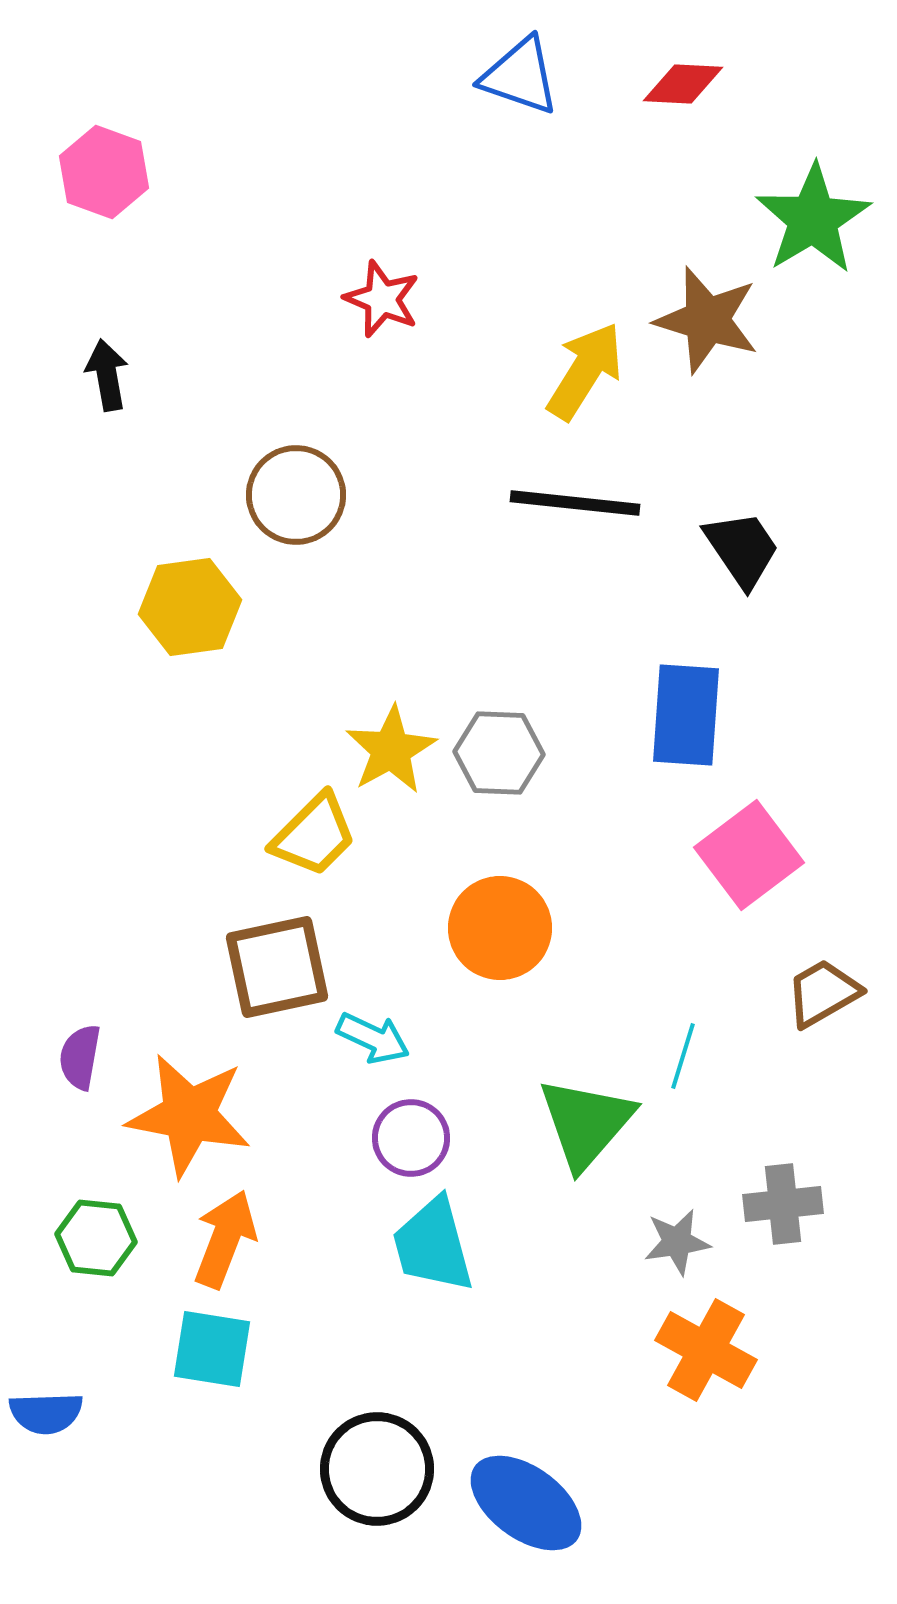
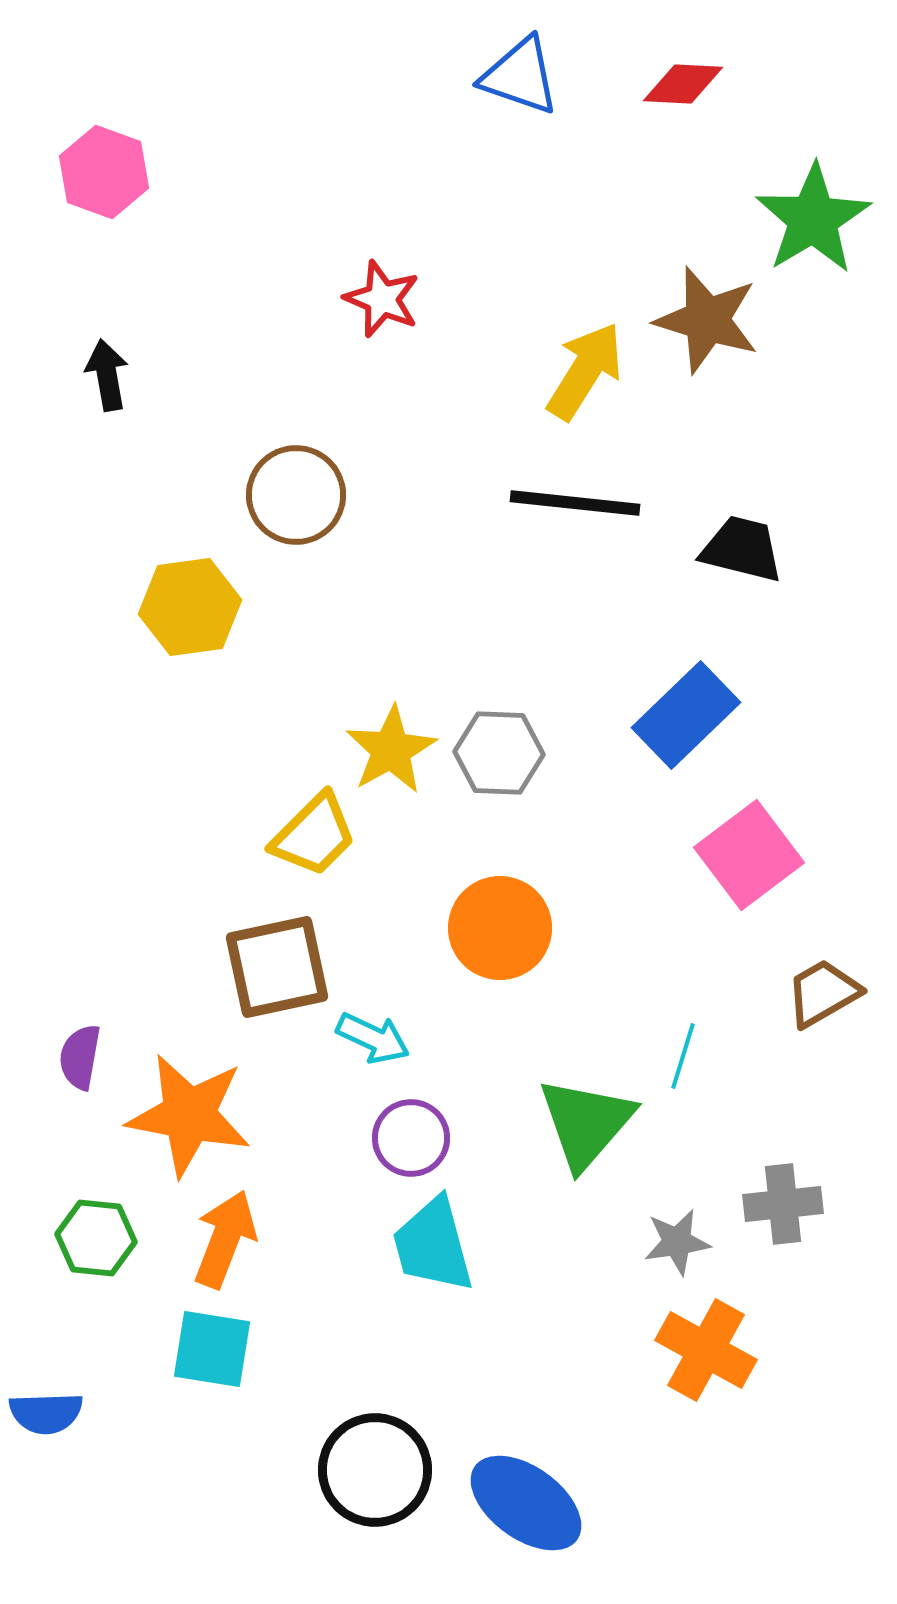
black trapezoid: rotated 42 degrees counterclockwise
blue rectangle: rotated 42 degrees clockwise
black circle: moved 2 px left, 1 px down
